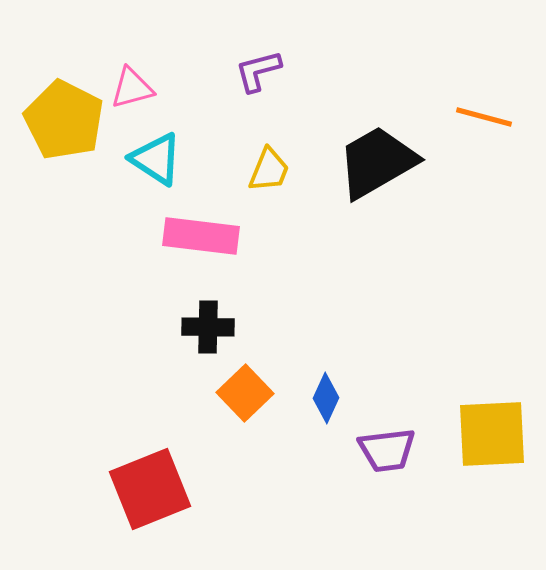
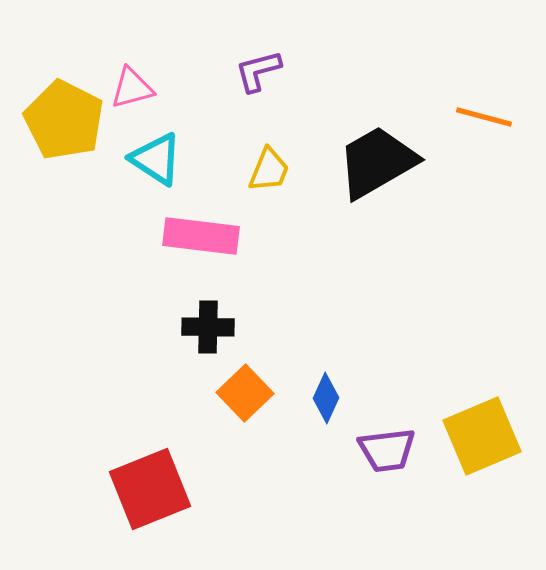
yellow square: moved 10 px left, 2 px down; rotated 20 degrees counterclockwise
